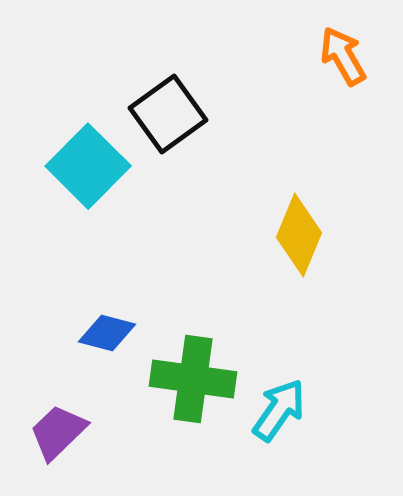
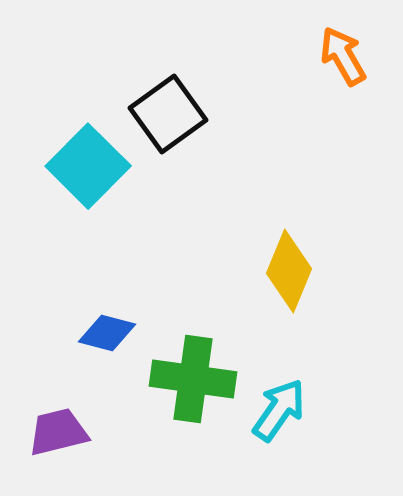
yellow diamond: moved 10 px left, 36 px down
purple trapezoid: rotated 30 degrees clockwise
